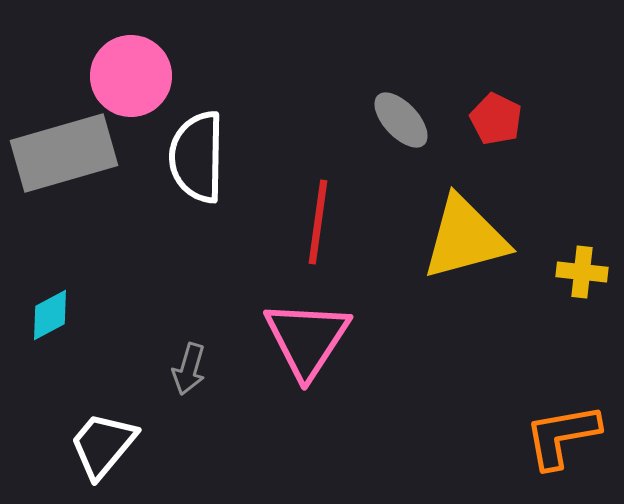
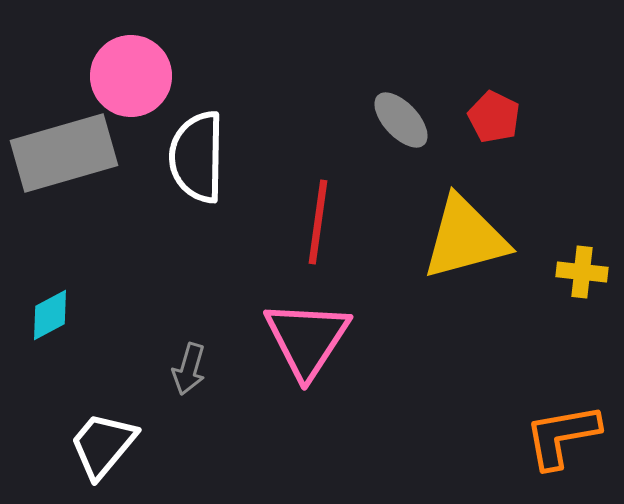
red pentagon: moved 2 px left, 2 px up
